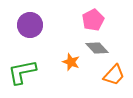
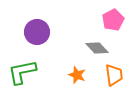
pink pentagon: moved 20 px right
purple circle: moved 7 px right, 7 px down
orange star: moved 6 px right, 13 px down
orange trapezoid: rotated 50 degrees counterclockwise
